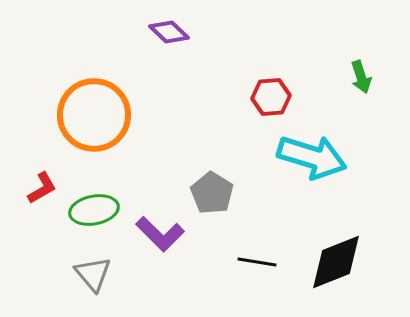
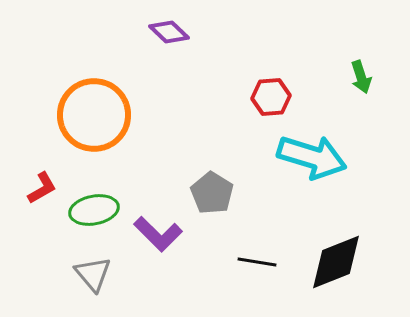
purple L-shape: moved 2 px left
